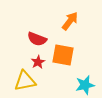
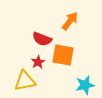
red semicircle: moved 5 px right
